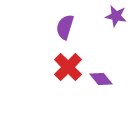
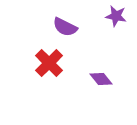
purple semicircle: rotated 80 degrees counterclockwise
red cross: moved 19 px left, 4 px up
